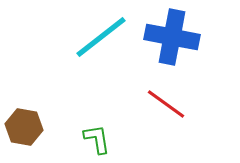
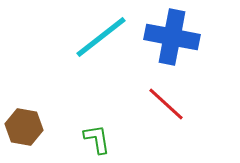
red line: rotated 6 degrees clockwise
